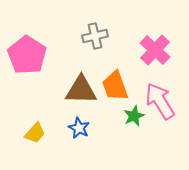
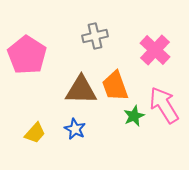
pink arrow: moved 4 px right, 4 px down
blue star: moved 4 px left, 1 px down
